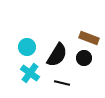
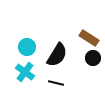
brown rectangle: rotated 12 degrees clockwise
black circle: moved 9 px right
cyan cross: moved 5 px left, 1 px up
black line: moved 6 px left
